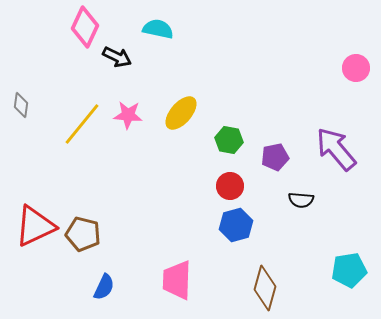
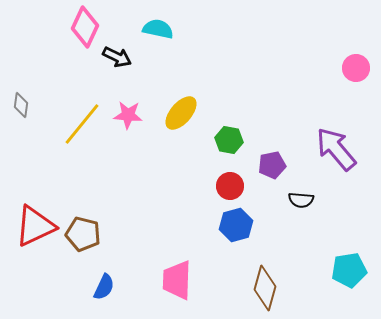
purple pentagon: moved 3 px left, 8 px down
